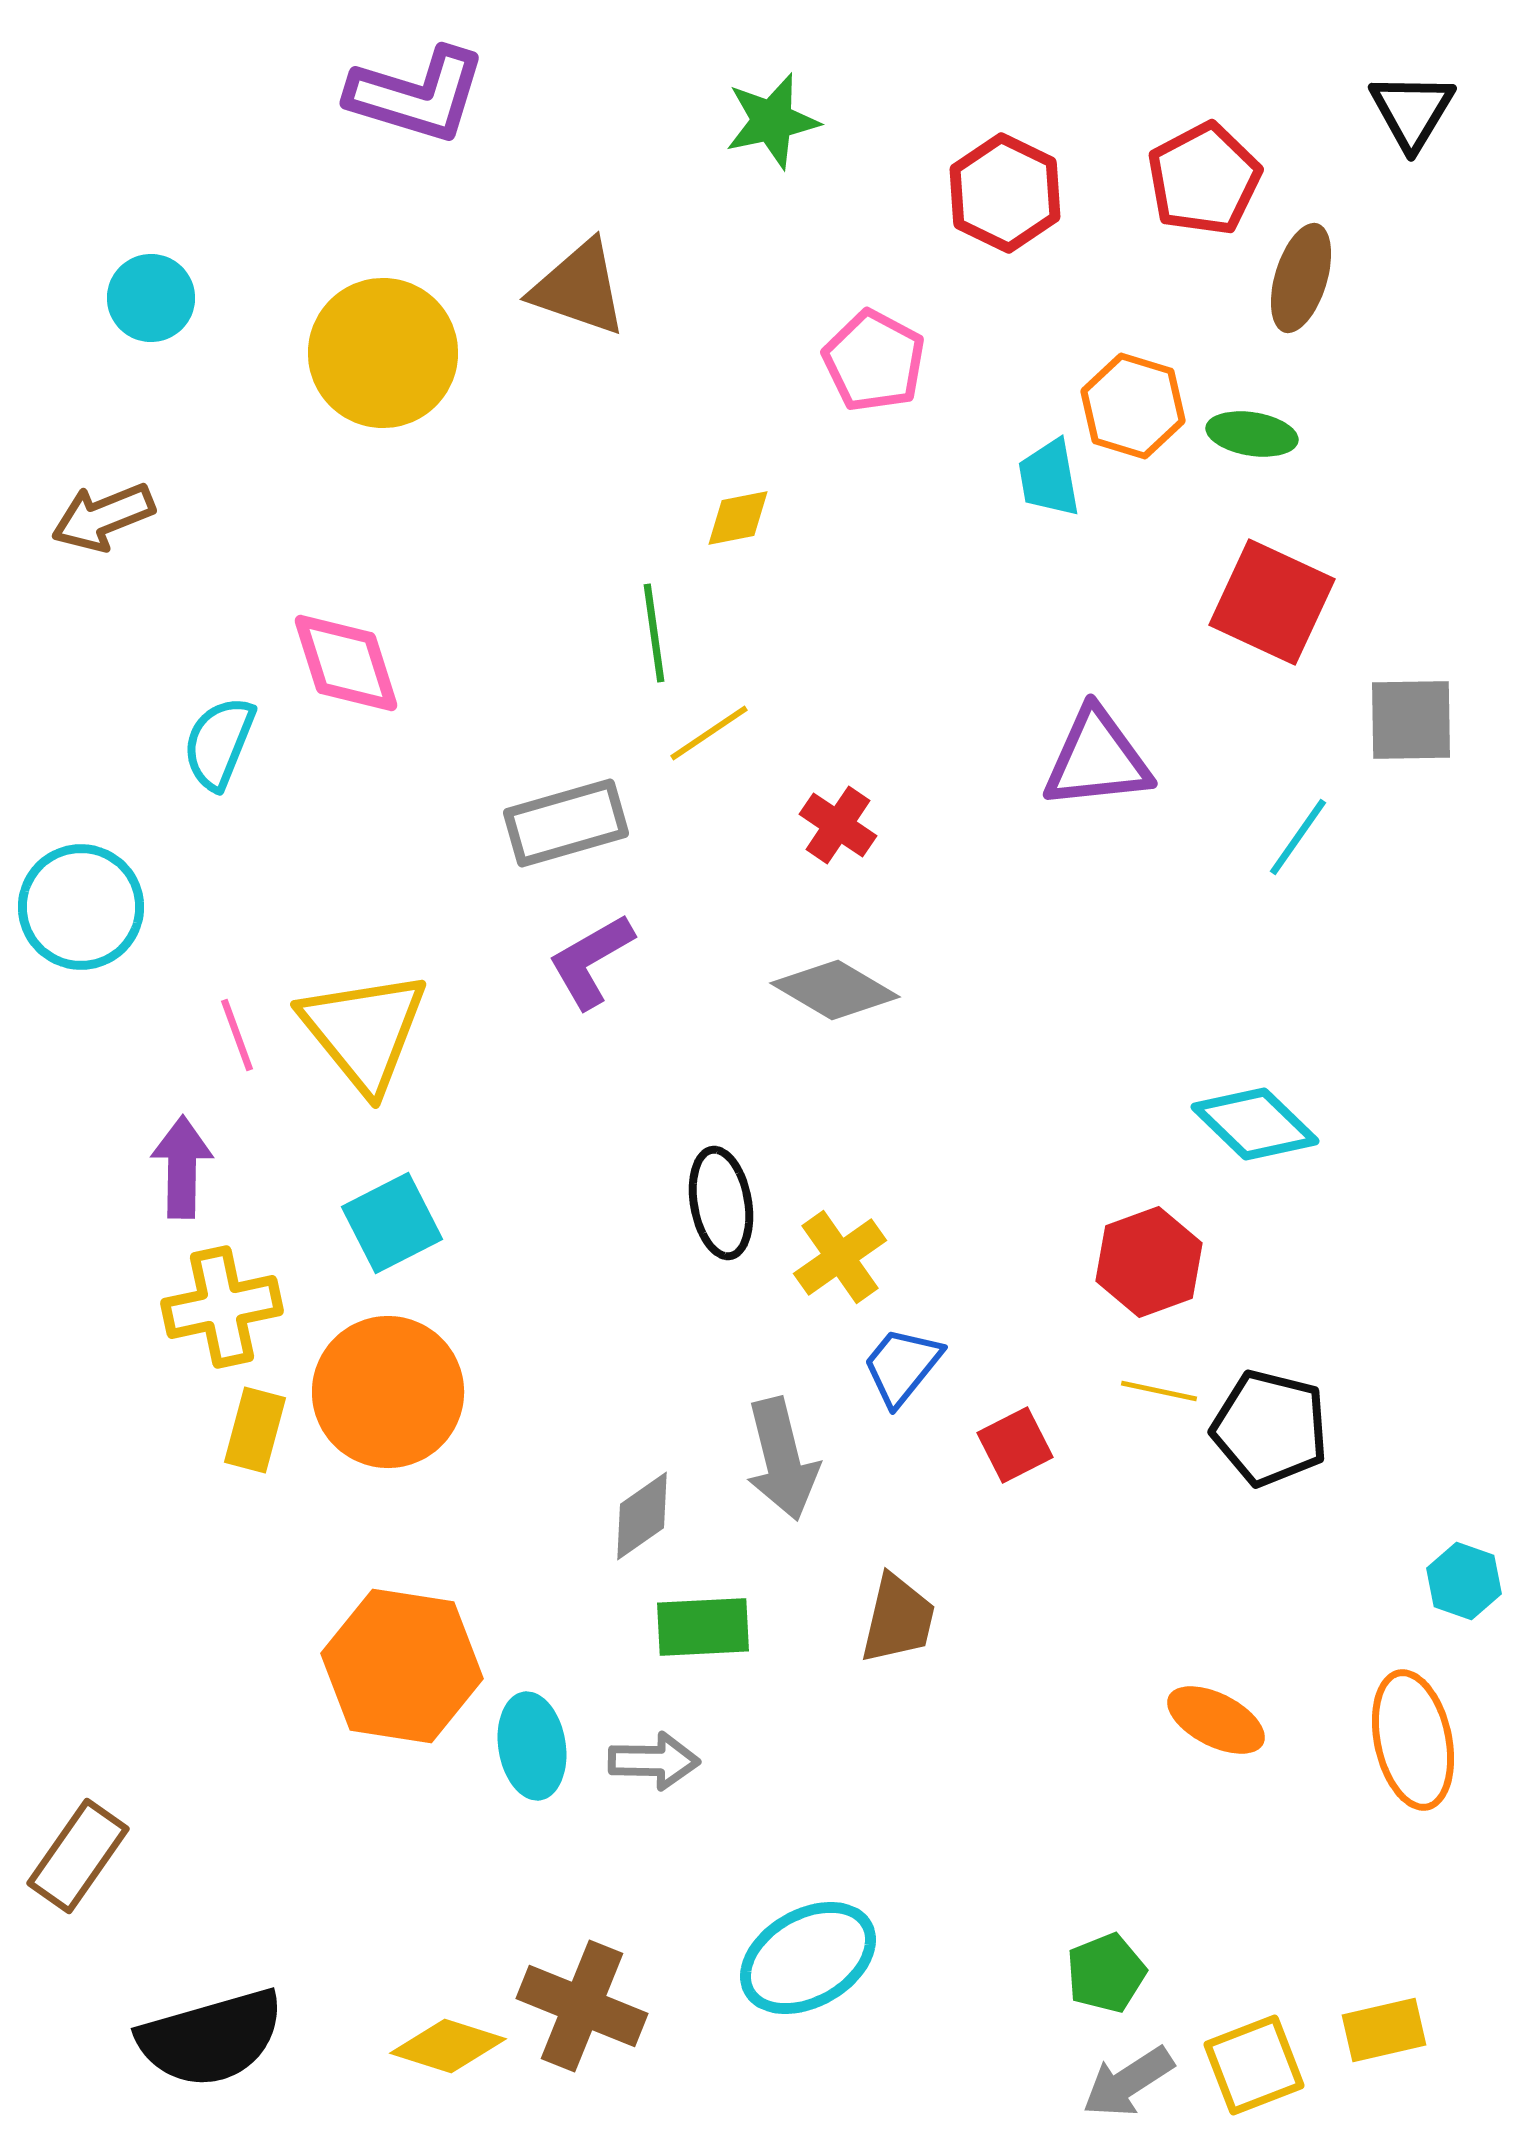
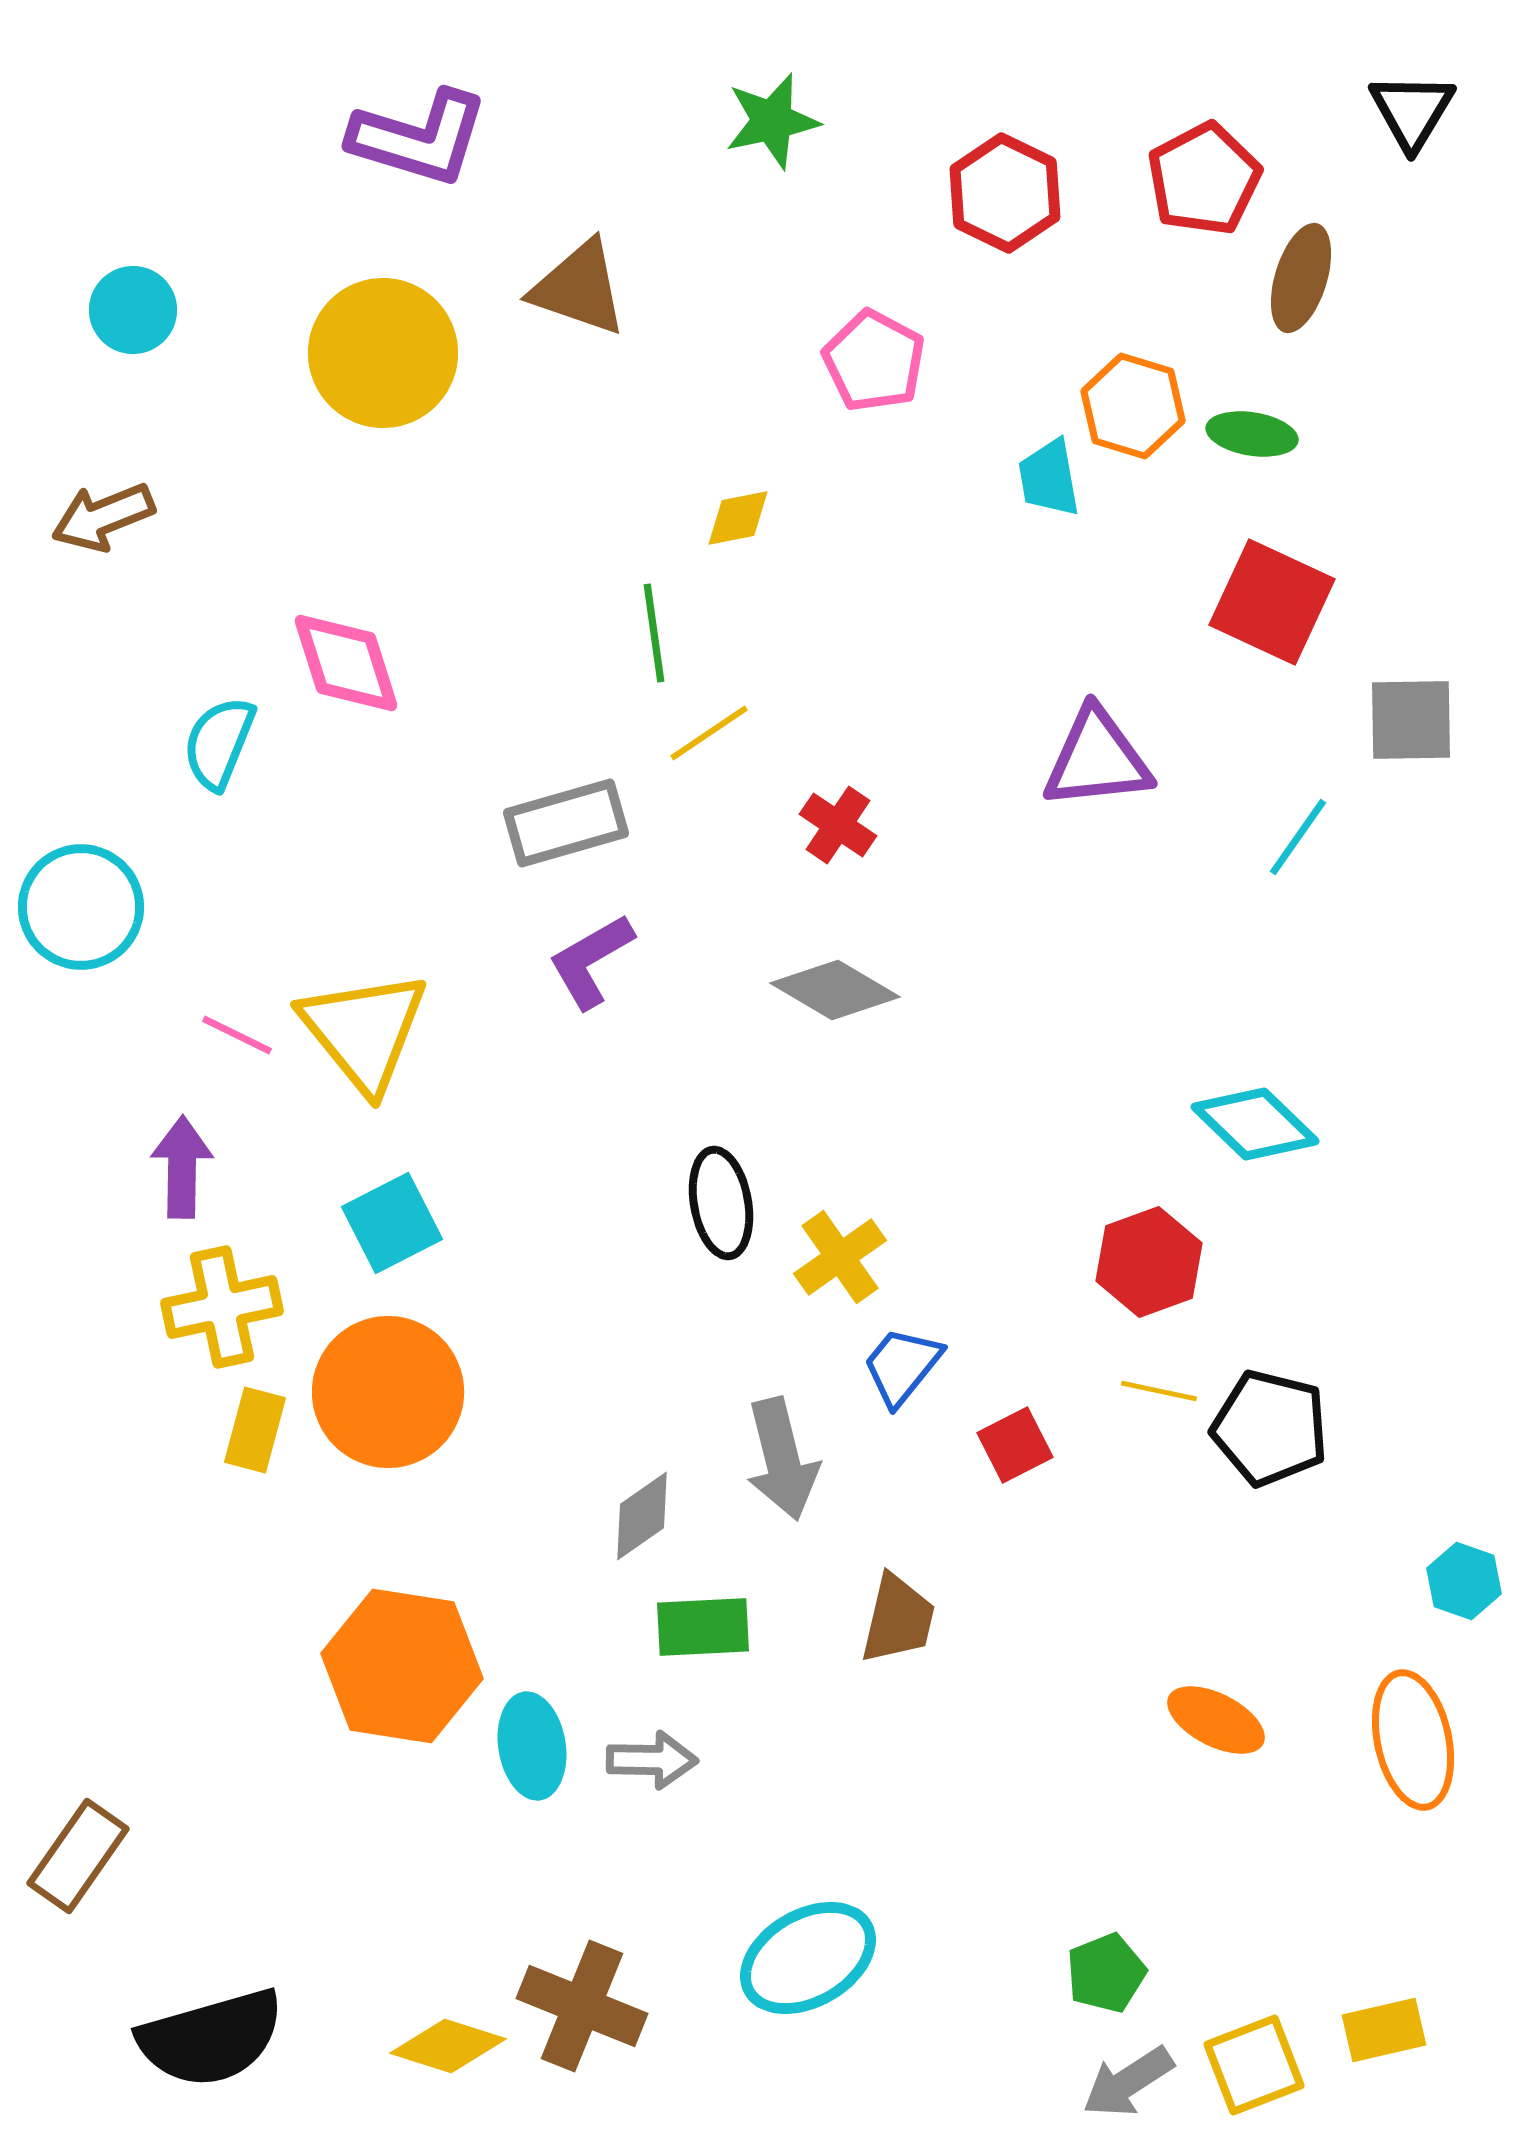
purple L-shape at (417, 95): moved 2 px right, 43 px down
cyan circle at (151, 298): moved 18 px left, 12 px down
pink line at (237, 1035): rotated 44 degrees counterclockwise
gray arrow at (654, 1761): moved 2 px left, 1 px up
